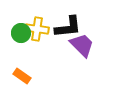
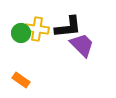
orange rectangle: moved 1 px left, 4 px down
